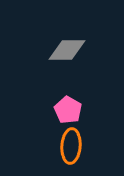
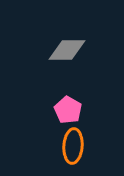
orange ellipse: moved 2 px right
